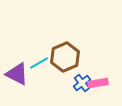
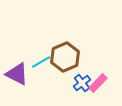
cyan line: moved 2 px right, 1 px up
pink rectangle: rotated 36 degrees counterclockwise
